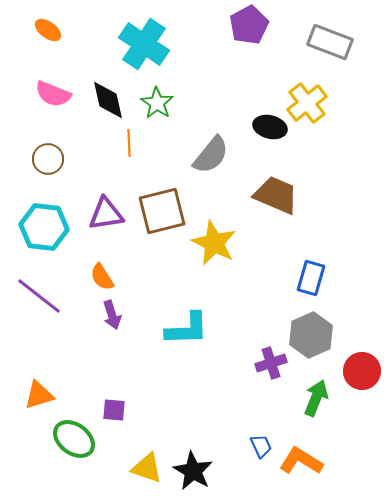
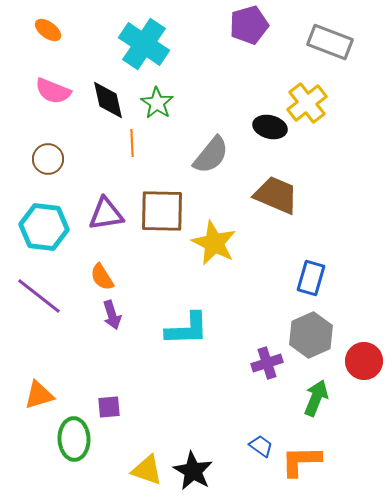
purple pentagon: rotated 12 degrees clockwise
pink semicircle: moved 3 px up
orange line: moved 3 px right
brown square: rotated 15 degrees clockwise
purple cross: moved 4 px left
red circle: moved 2 px right, 10 px up
purple square: moved 5 px left, 3 px up; rotated 10 degrees counterclockwise
green ellipse: rotated 51 degrees clockwise
blue trapezoid: rotated 30 degrees counterclockwise
orange L-shape: rotated 33 degrees counterclockwise
yellow triangle: moved 2 px down
